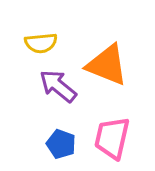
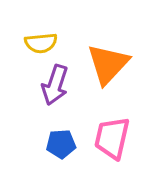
orange triangle: moved 1 px right, 1 px up; rotated 51 degrees clockwise
purple arrow: moved 3 px left, 1 px up; rotated 111 degrees counterclockwise
blue pentagon: rotated 24 degrees counterclockwise
